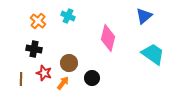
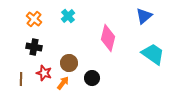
cyan cross: rotated 24 degrees clockwise
orange cross: moved 4 px left, 2 px up
black cross: moved 2 px up
